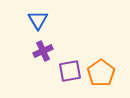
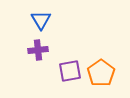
blue triangle: moved 3 px right
purple cross: moved 5 px left, 1 px up; rotated 18 degrees clockwise
